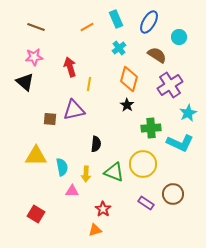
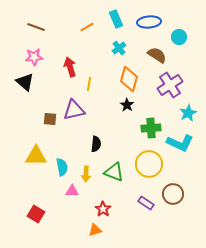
blue ellipse: rotated 55 degrees clockwise
yellow circle: moved 6 px right
